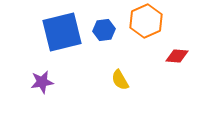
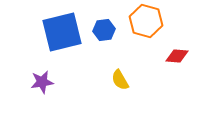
orange hexagon: rotated 20 degrees counterclockwise
